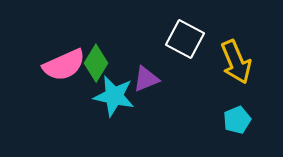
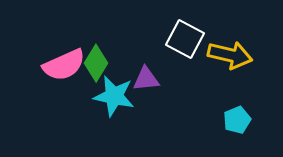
yellow arrow: moved 6 px left, 7 px up; rotated 54 degrees counterclockwise
purple triangle: rotated 16 degrees clockwise
